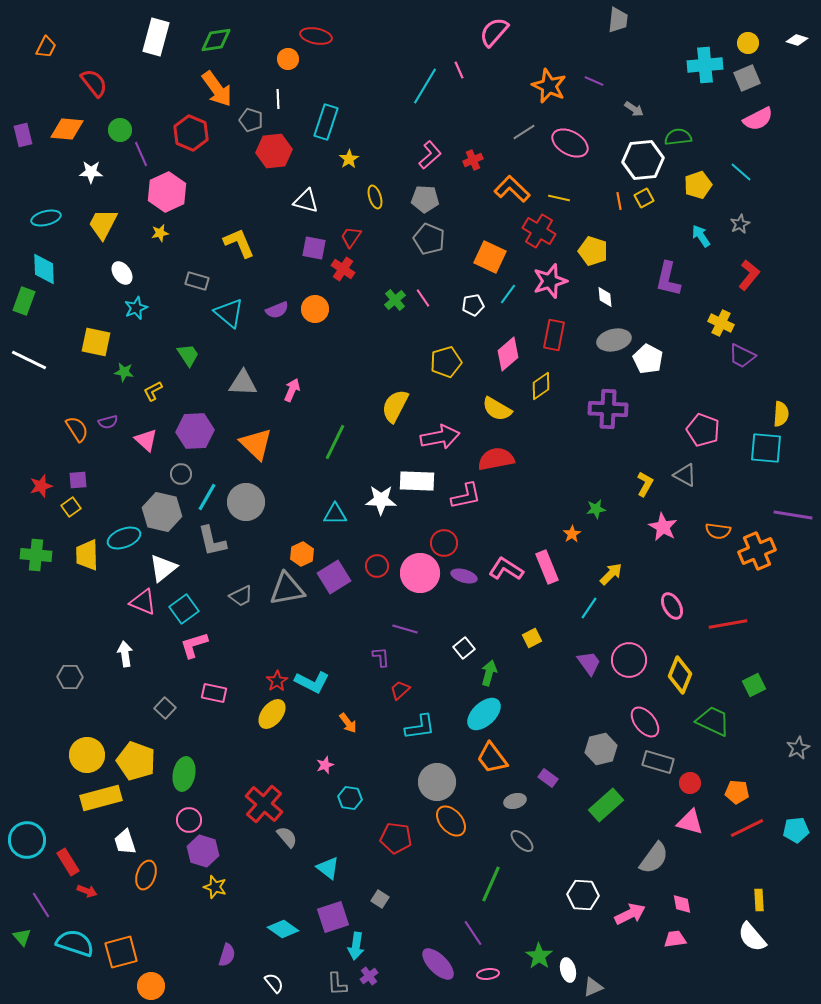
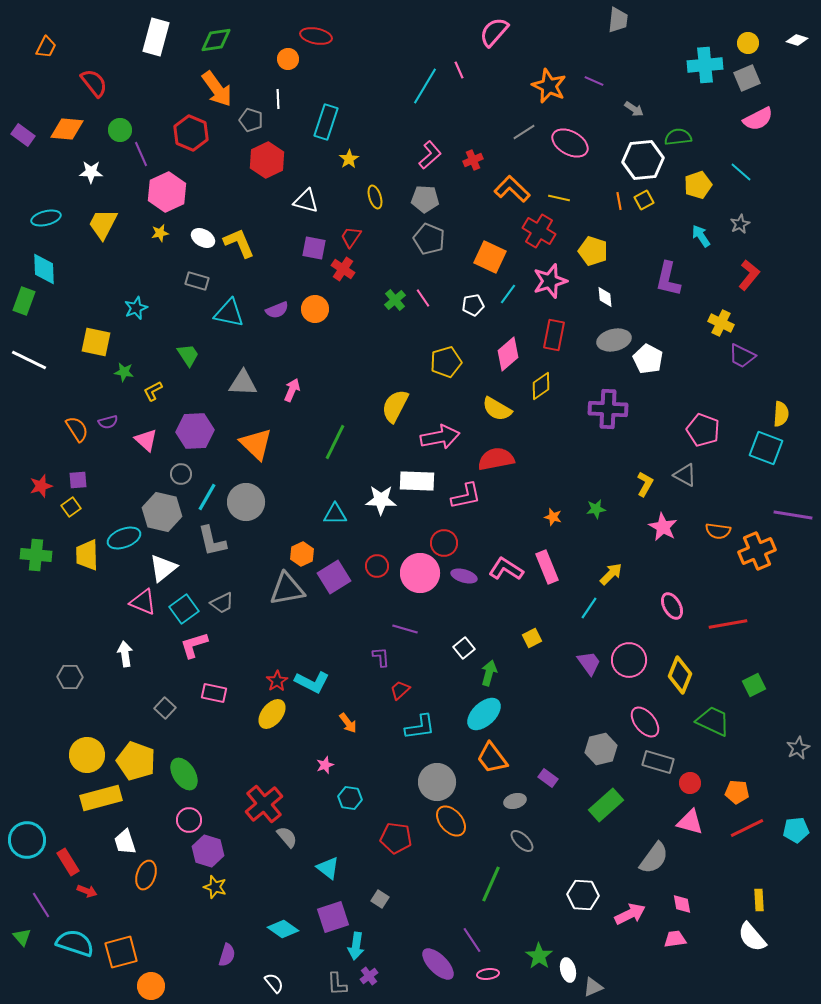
purple rectangle at (23, 135): rotated 40 degrees counterclockwise
red hexagon at (274, 151): moved 7 px left, 9 px down; rotated 20 degrees counterclockwise
yellow square at (644, 198): moved 2 px down
white ellipse at (122, 273): moved 81 px right, 35 px up; rotated 25 degrees counterclockwise
cyan triangle at (229, 313): rotated 28 degrees counterclockwise
cyan square at (766, 448): rotated 16 degrees clockwise
orange star at (572, 534): moved 19 px left, 17 px up; rotated 24 degrees counterclockwise
gray trapezoid at (241, 596): moved 19 px left, 7 px down
green ellipse at (184, 774): rotated 44 degrees counterclockwise
red cross at (264, 804): rotated 9 degrees clockwise
purple hexagon at (203, 851): moved 5 px right
purple line at (473, 933): moved 1 px left, 7 px down
